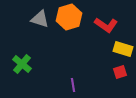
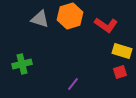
orange hexagon: moved 1 px right, 1 px up
yellow rectangle: moved 1 px left, 2 px down
green cross: rotated 36 degrees clockwise
purple line: moved 1 px up; rotated 48 degrees clockwise
